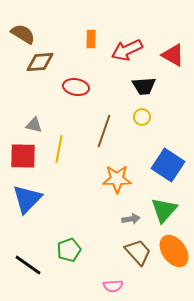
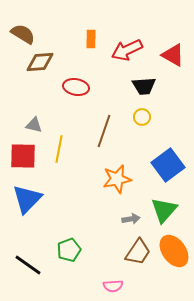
blue square: rotated 20 degrees clockwise
orange star: rotated 12 degrees counterclockwise
brown trapezoid: rotated 76 degrees clockwise
